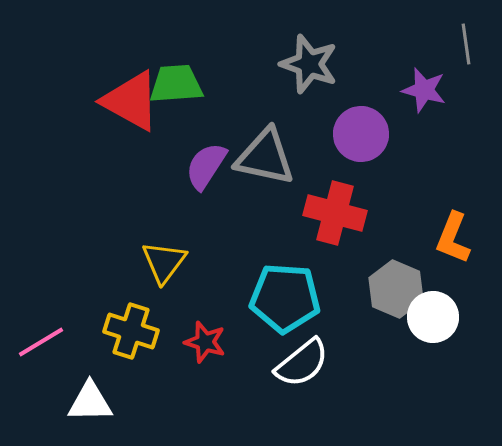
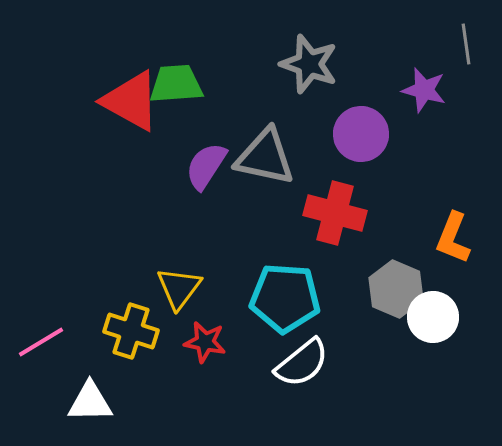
yellow triangle: moved 15 px right, 26 px down
red star: rotated 6 degrees counterclockwise
